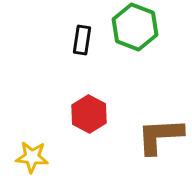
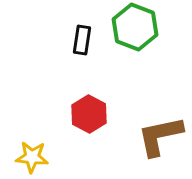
brown L-shape: rotated 9 degrees counterclockwise
